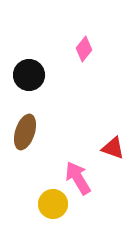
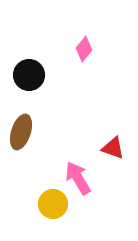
brown ellipse: moved 4 px left
